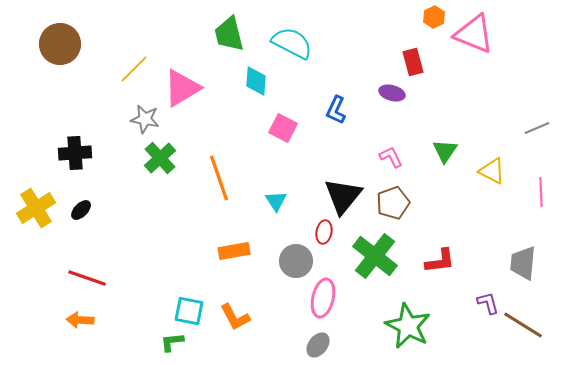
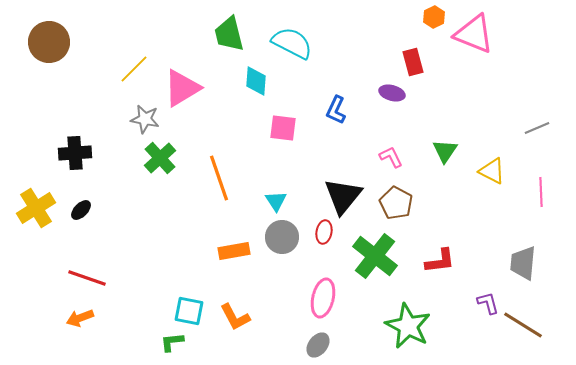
brown circle at (60, 44): moved 11 px left, 2 px up
pink square at (283, 128): rotated 20 degrees counterclockwise
brown pentagon at (393, 203): moved 3 px right; rotated 24 degrees counterclockwise
gray circle at (296, 261): moved 14 px left, 24 px up
orange arrow at (80, 320): moved 2 px up; rotated 24 degrees counterclockwise
